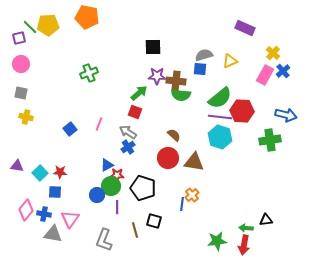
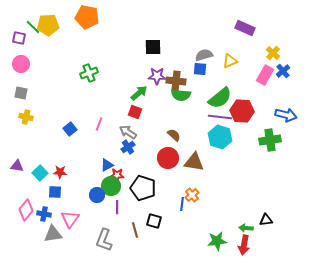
green line at (30, 27): moved 3 px right
purple square at (19, 38): rotated 24 degrees clockwise
gray triangle at (53, 234): rotated 18 degrees counterclockwise
